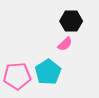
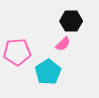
pink semicircle: moved 2 px left
pink pentagon: moved 24 px up
